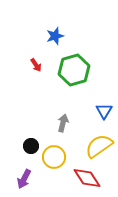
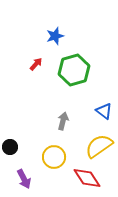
red arrow: moved 1 px up; rotated 104 degrees counterclockwise
blue triangle: rotated 24 degrees counterclockwise
gray arrow: moved 2 px up
black circle: moved 21 px left, 1 px down
purple arrow: rotated 54 degrees counterclockwise
